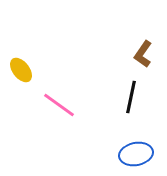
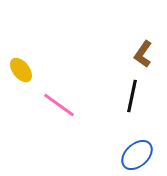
black line: moved 1 px right, 1 px up
blue ellipse: moved 1 px right, 1 px down; rotated 32 degrees counterclockwise
